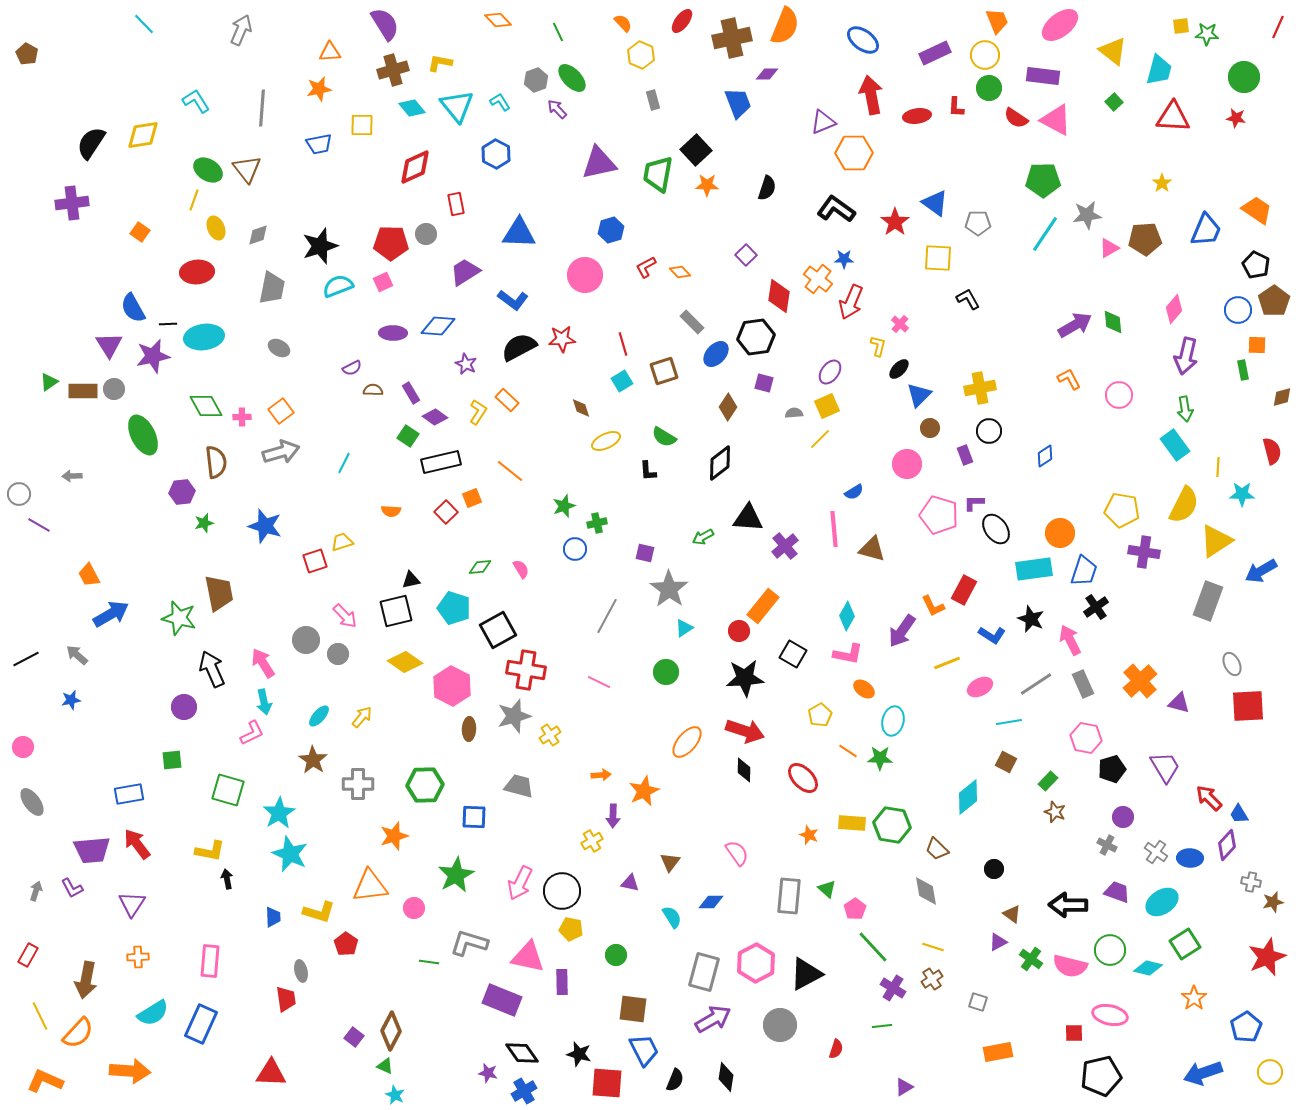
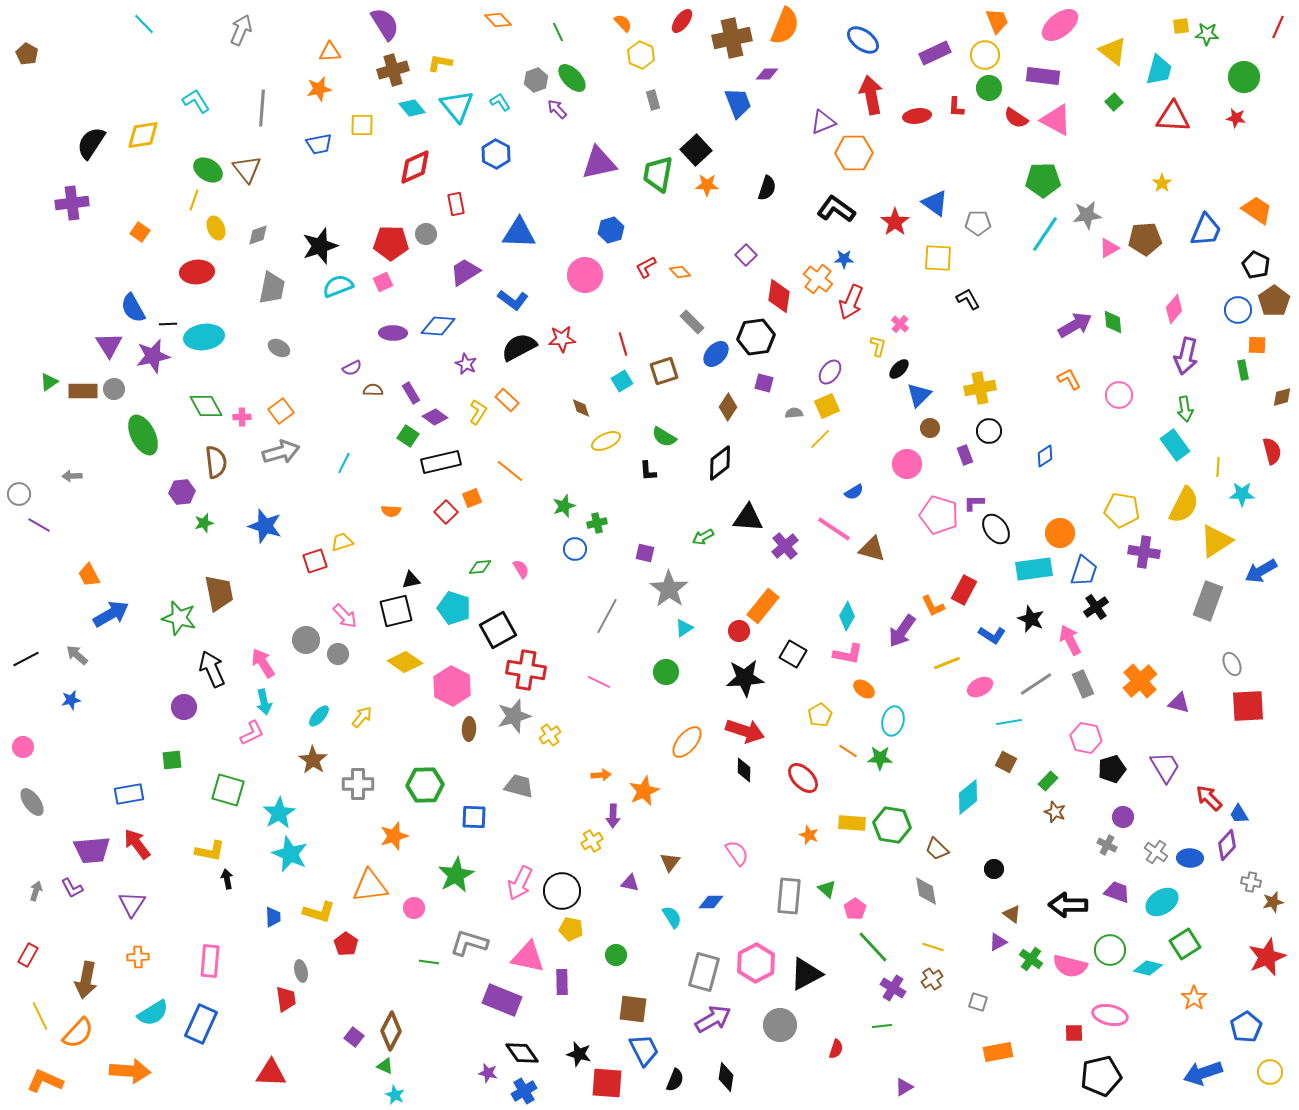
pink line at (834, 529): rotated 51 degrees counterclockwise
